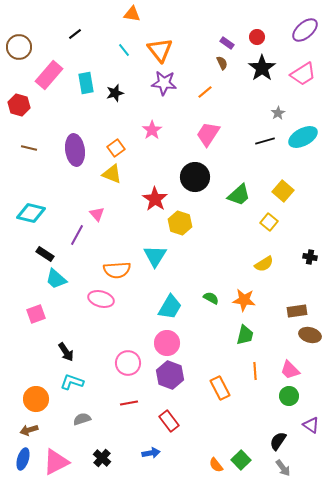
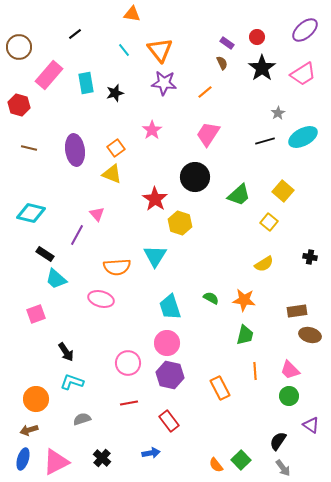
orange semicircle at (117, 270): moved 3 px up
cyan trapezoid at (170, 307): rotated 132 degrees clockwise
purple hexagon at (170, 375): rotated 8 degrees counterclockwise
